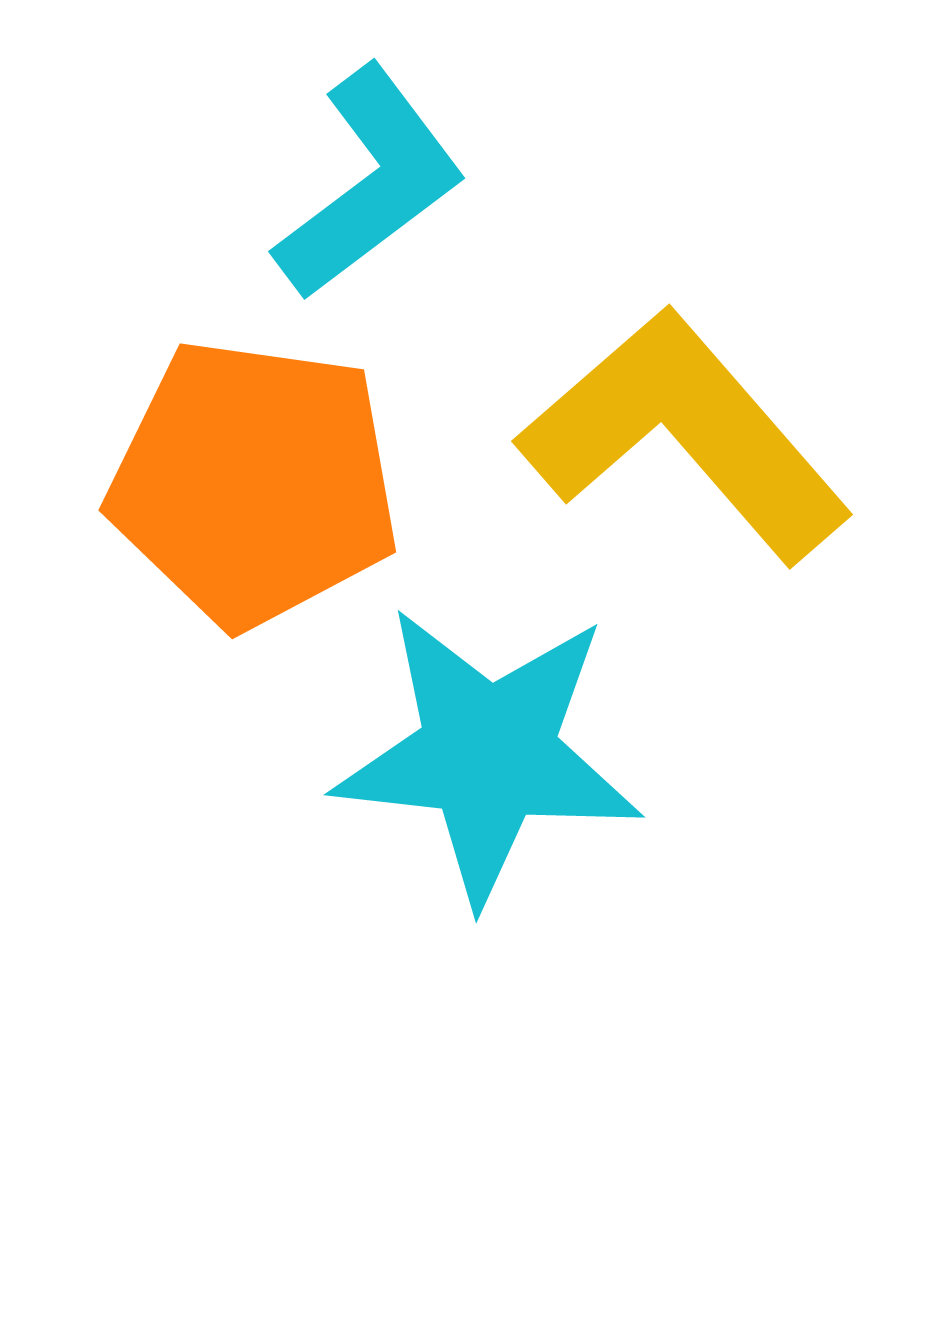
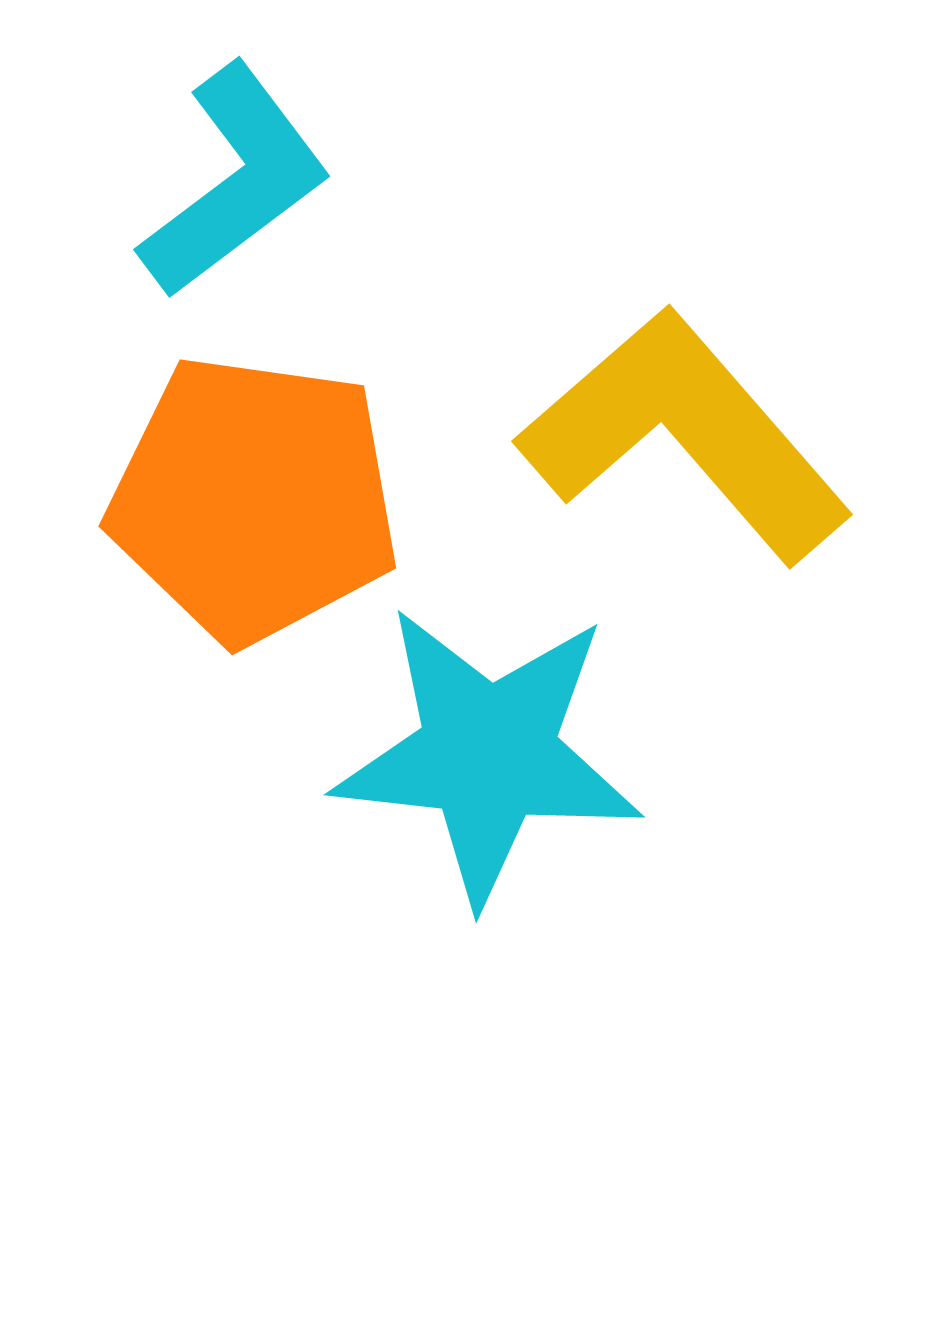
cyan L-shape: moved 135 px left, 2 px up
orange pentagon: moved 16 px down
